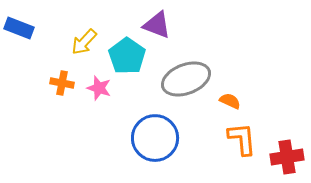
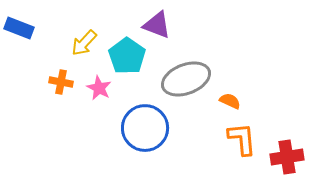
yellow arrow: moved 1 px down
orange cross: moved 1 px left, 1 px up
pink star: rotated 10 degrees clockwise
blue circle: moved 10 px left, 10 px up
